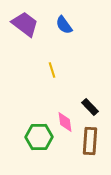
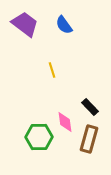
brown rectangle: moved 1 px left, 2 px up; rotated 12 degrees clockwise
